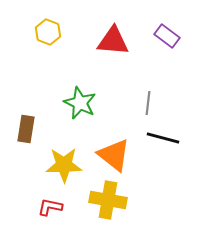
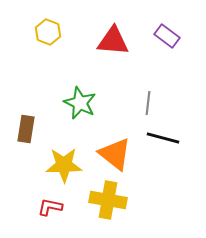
orange triangle: moved 1 px right, 1 px up
